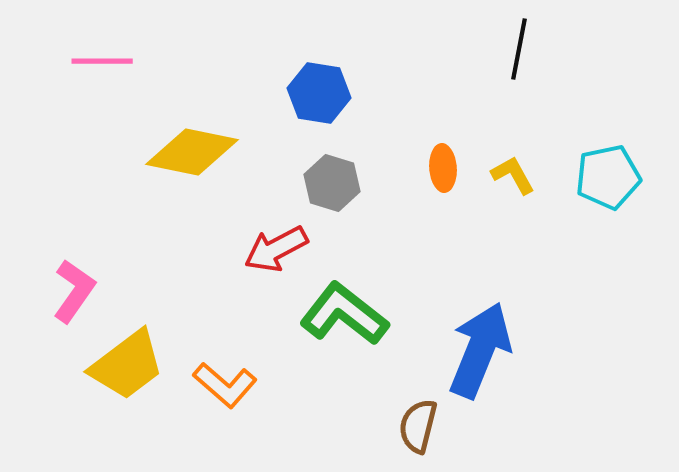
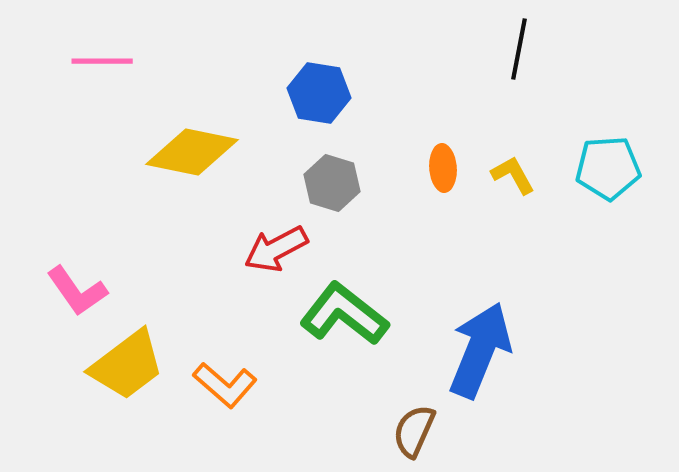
cyan pentagon: moved 9 px up; rotated 8 degrees clockwise
pink L-shape: moved 3 px right; rotated 110 degrees clockwise
brown semicircle: moved 4 px left, 5 px down; rotated 10 degrees clockwise
